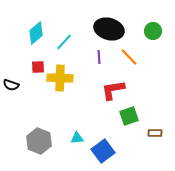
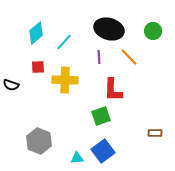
yellow cross: moved 5 px right, 2 px down
red L-shape: rotated 80 degrees counterclockwise
green square: moved 28 px left
cyan triangle: moved 20 px down
